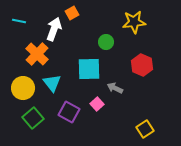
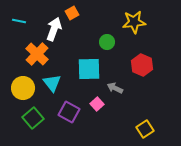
green circle: moved 1 px right
